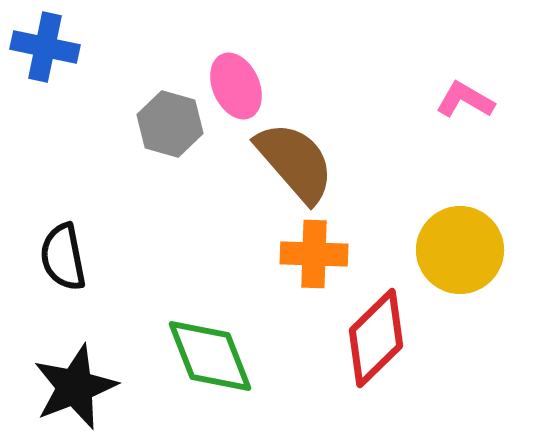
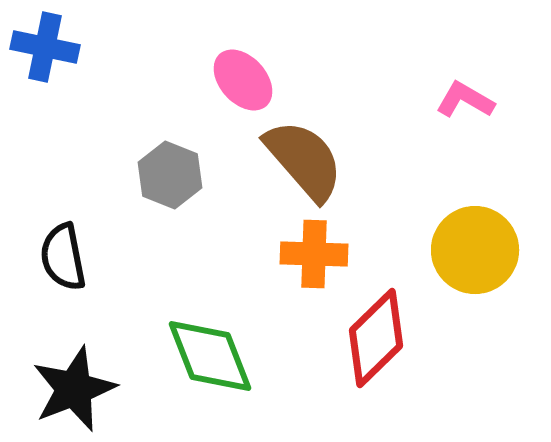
pink ellipse: moved 7 px right, 6 px up; rotated 18 degrees counterclockwise
gray hexagon: moved 51 px down; rotated 6 degrees clockwise
brown semicircle: moved 9 px right, 2 px up
yellow circle: moved 15 px right
black star: moved 1 px left, 2 px down
